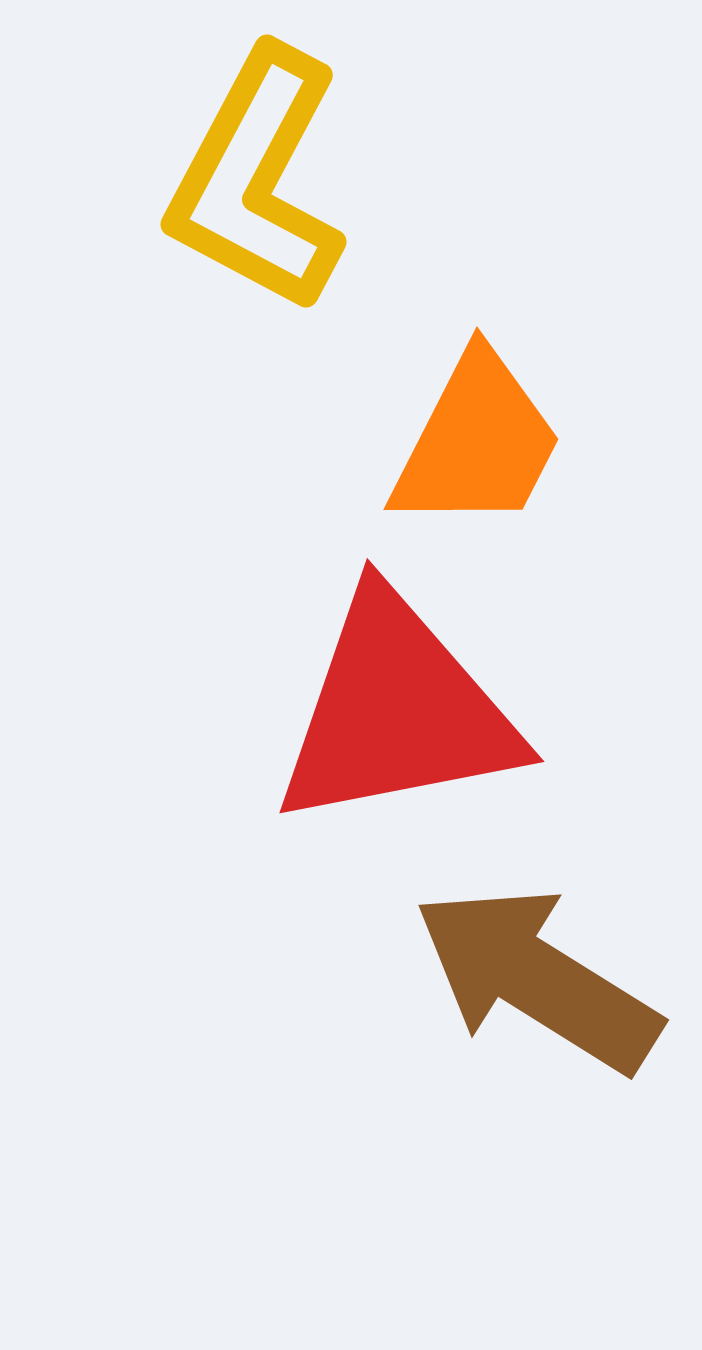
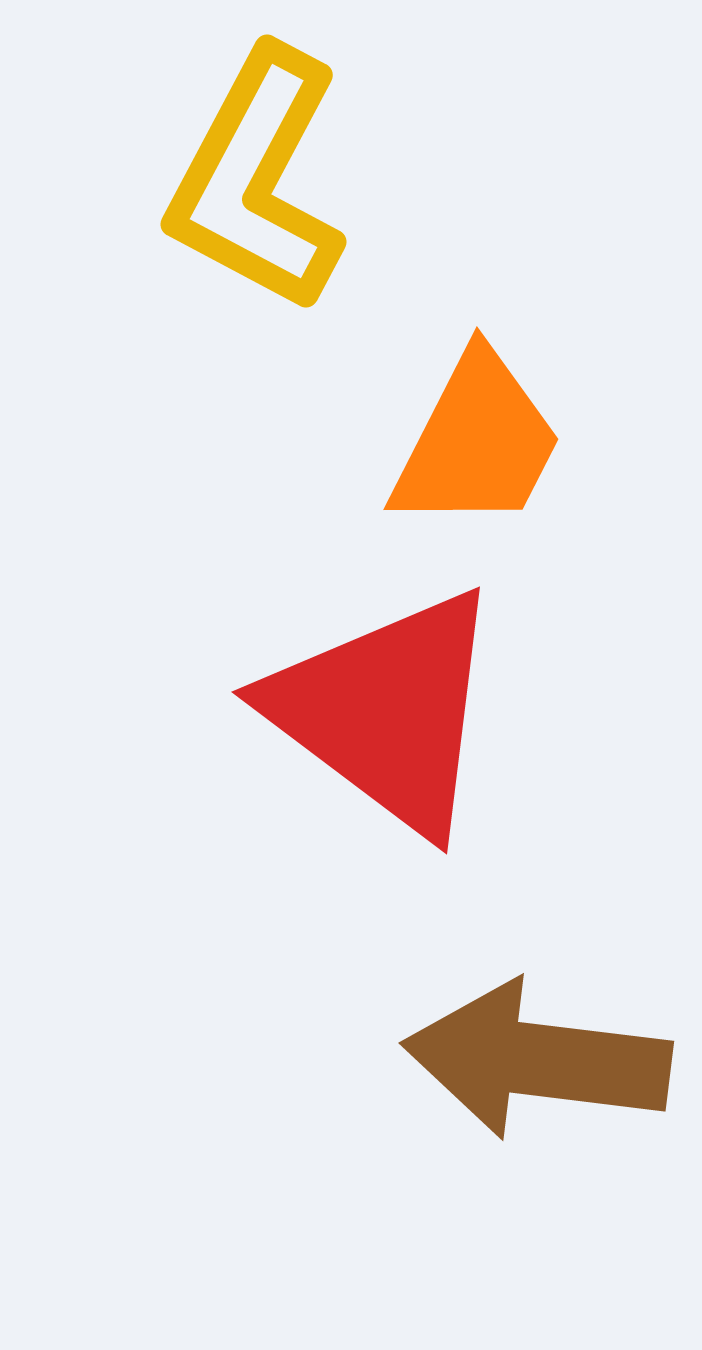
red triangle: moved 11 px left; rotated 48 degrees clockwise
brown arrow: moved 81 px down; rotated 25 degrees counterclockwise
